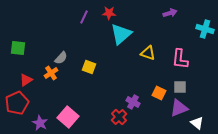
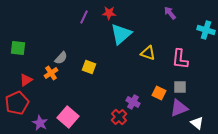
purple arrow: rotated 112 degrees counterclockwise
cyan cross: moved 1 px right, 1 px down
